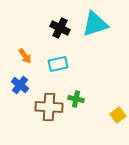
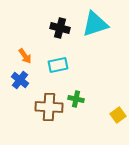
black cross: rotated 12 degrees counterclockwise
cyan rectangle: moved 1 px down
blue cross: moved 5 px up
